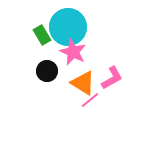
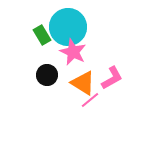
black circle: moved 4 px down
